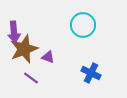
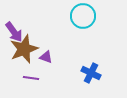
cyan circle: moved 9 px up
purple arrow: rotated 30 degrees counterclockwise
purple triangle: moved 2 px left
purple line: rotated 28 degrees counterclockwise
